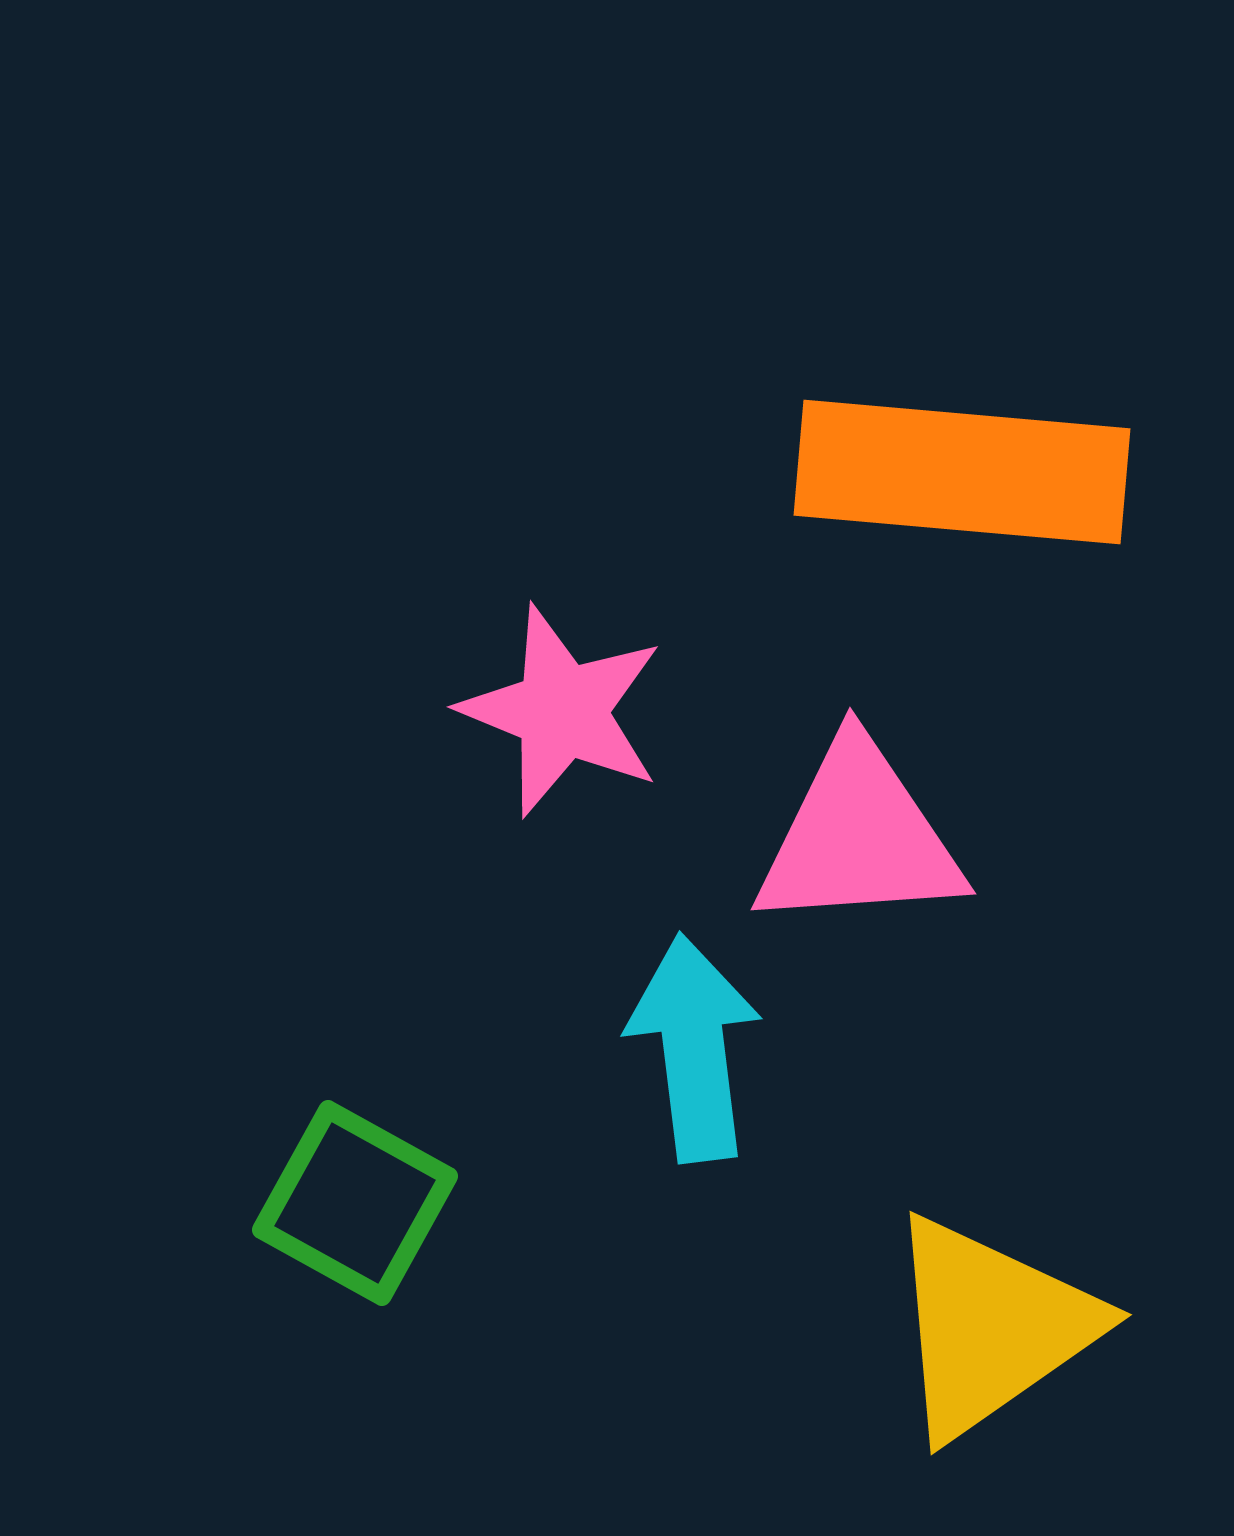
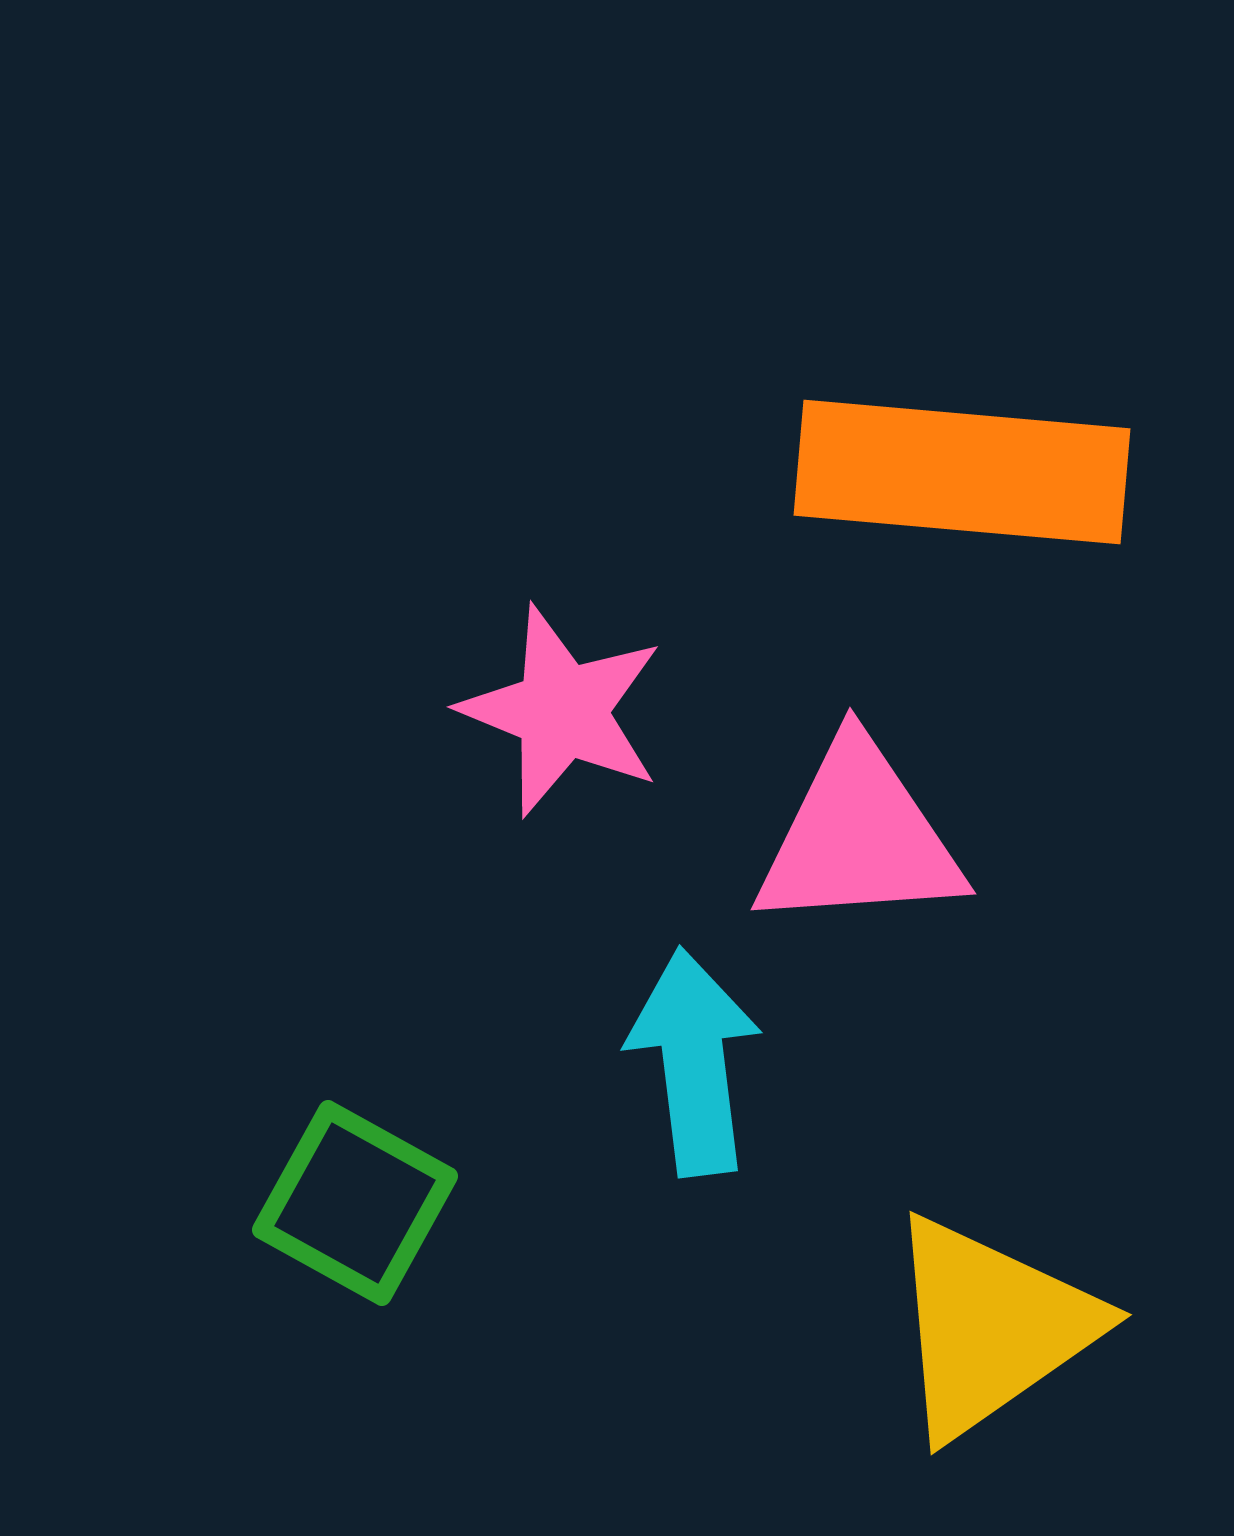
cyan arrow: moved 14 px down
